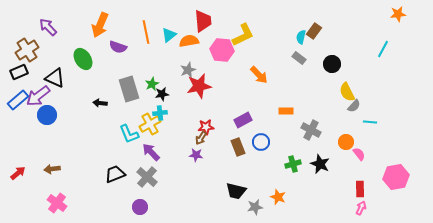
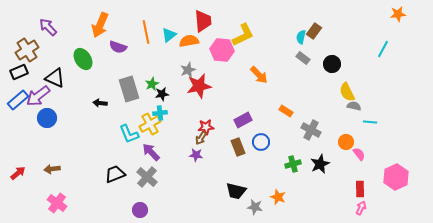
gray rectangle at (299, 58): moved 4 px right
gray semicircle at (354, 106): rotated 120 degrees counterclockwise
orange rectangle at (286, 111): rotated 32 degrees clockwise
blue circle at (47, 115): moved 3 px down
black star at (320, 164): rotated 24 degrees clockwise
pink hexagon at (396, 177): rotated 15 degrees counterclockwise
purple circle at (140, 207): moved 3 px down
gray star at (255, 207): rotated 21 degrees clockwise
